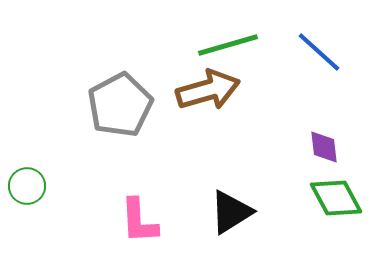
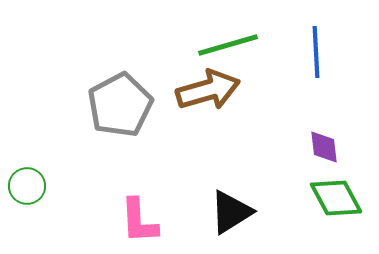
blue line: moved 3 px left; rotated 45 degrees clockwise
